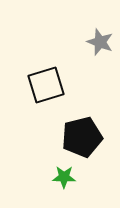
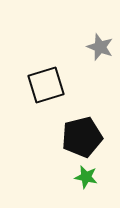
gray star: moved 5 px down
green star: moved 22 px right; rotated 10 degrees clockwise
